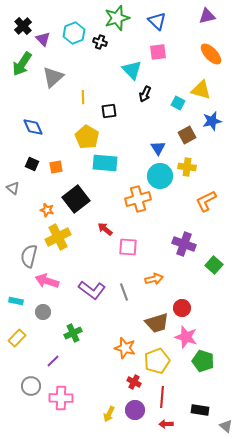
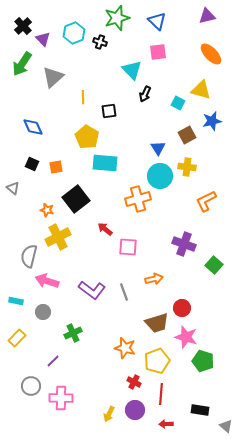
red line at (162, 397): moved 1 px left, 3 px up
